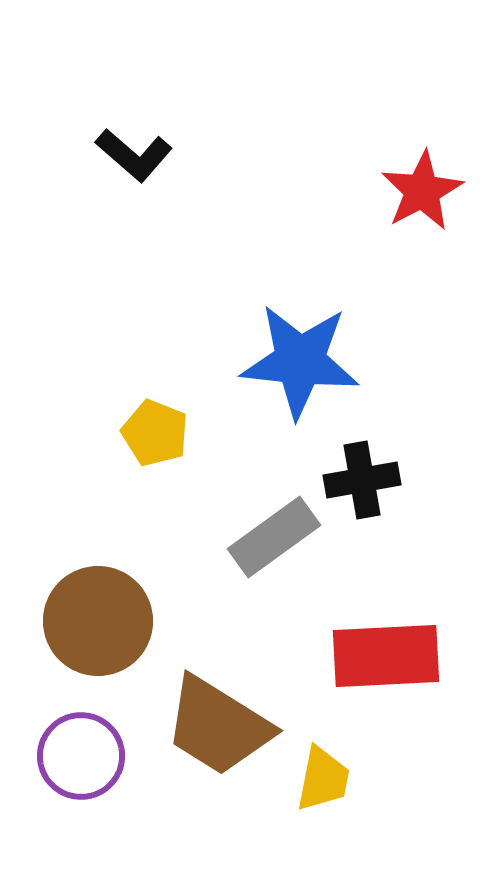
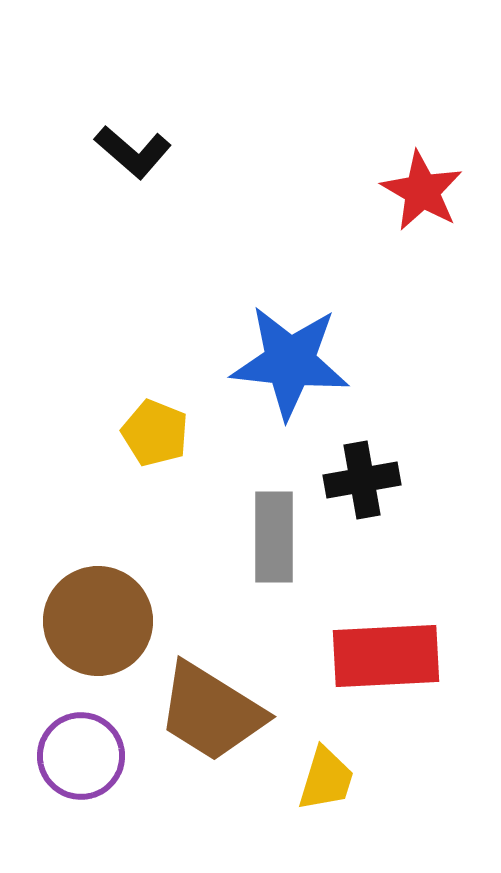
black L-shape: moved 1 px left, 3 px up
red star: rotated 14 degrees counterclockwise
blue star: moved 10 px left, 1 px down
gray rectangle: rotated 54 degrees counterclockwise
brown trapezoid: moved 7 px left, 14 px up
yellow trapezoid: moved 3 px right; rotated 6 degrees clockwise
